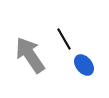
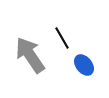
black line: moved 2 px left, 1 px up
